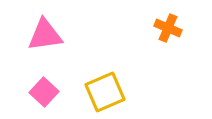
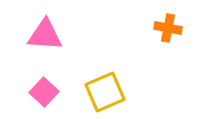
orange cross: rotated 12 degrees counterclockwise
pink triangle: rotated 12 degrees clockwise
